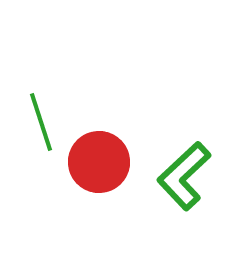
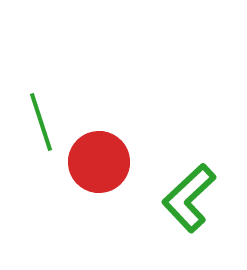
green L-shape: moved 5 px right, 22 px down
